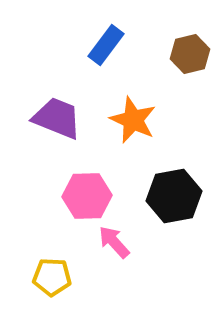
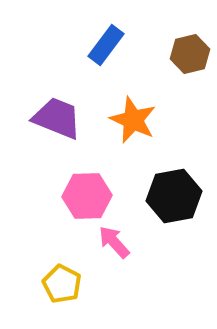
yellow pentagon: moved 10 px right, 7 px down; rotated 24 degrees clockwise
